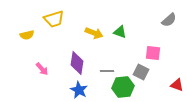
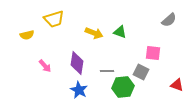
pink arrow: moved 3 px right, 3 px up
